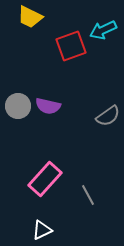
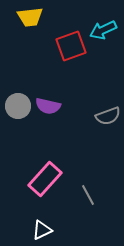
yellow trapezoid: rotated 32 degrees counterclockwise
gray semicircle: rotated 15 degrees clockwise
